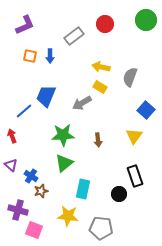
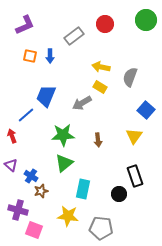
blue line: moved 2 px right, 4 px down
